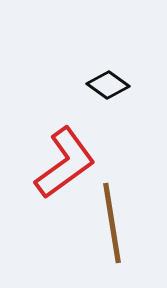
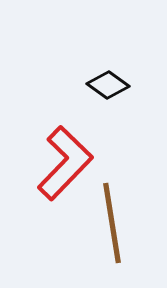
red L-shape: rotated 10 degrees counterclockwise
